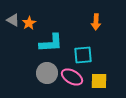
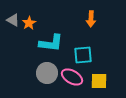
orange arrow: moved 5 px left, 3 px up
cyan L-shape: rotated 10 degrees clockwise
